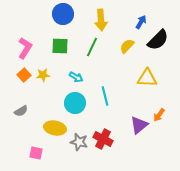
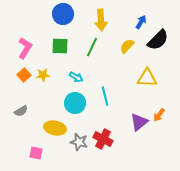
purple triangle: moved 3 px up
